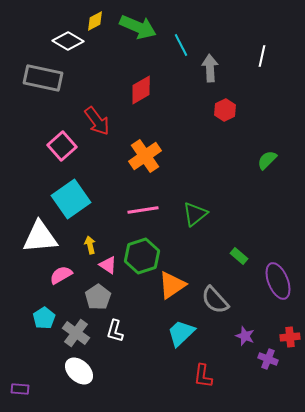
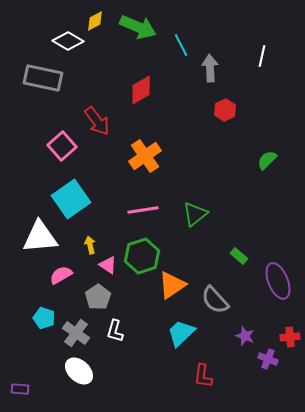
cyan pentagon: rotated 20 degrees counterclockwise
